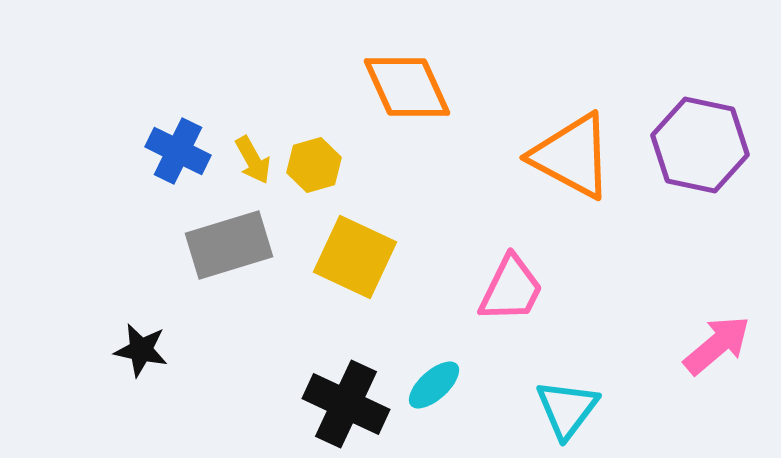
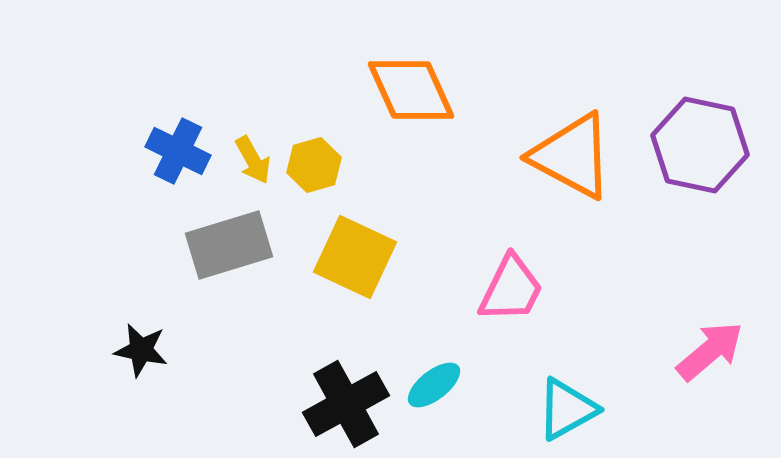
orange diamond: moved 4 px right, 3 px down
pink arrow: moved 7 px left, 6 px down
cyan ellipse: rotated 4 degrees clockwise
black cross: rotated 36 degrees clockwise
cyan triangle: rotated 24 degrees clockwise
